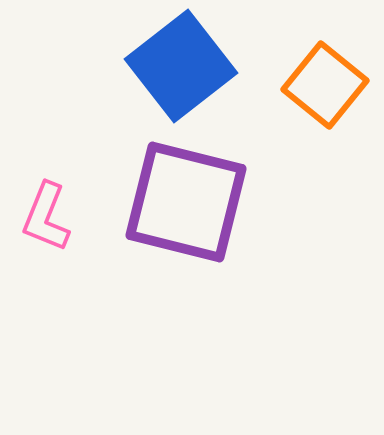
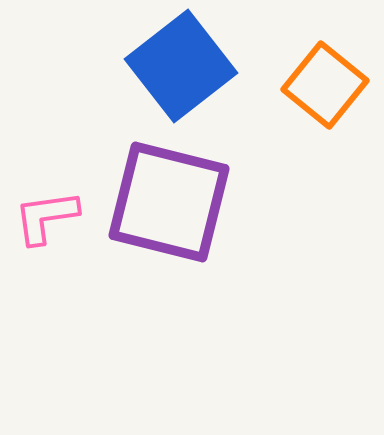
purple square: moved 17 px left
pink L-shape: rotated 60 degrees clockwise
